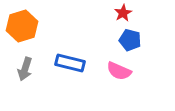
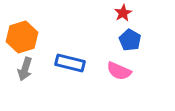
orange hexagon: moved 11 px down
blue pentagon: rotated 15 degrees clockwise
